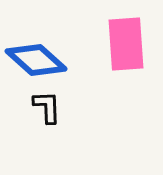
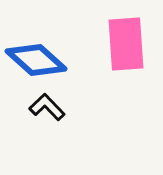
black L-shape: rotated 42 degrees counterclockwise
